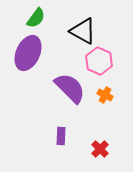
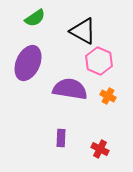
green semicircle: moved 1 px left; rotated 20 degrees clockwise
purple ellipse: moved 10 px down
purple semicircle: moved 1 px down; rotated 36 degrees counterclockwise
orange cross: moved 3 px right, 1 px down
purple rectangle: moved 2 px down
red cross: rotated 18 degrees counterclockwise
